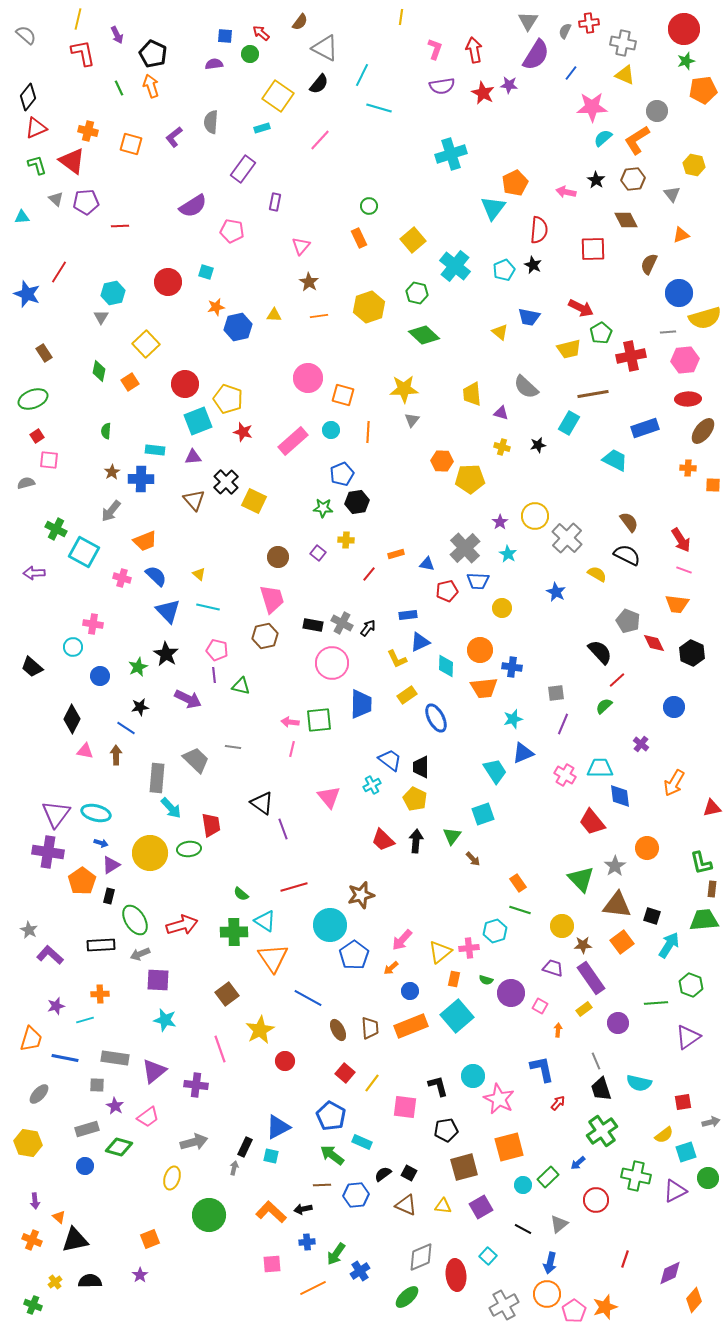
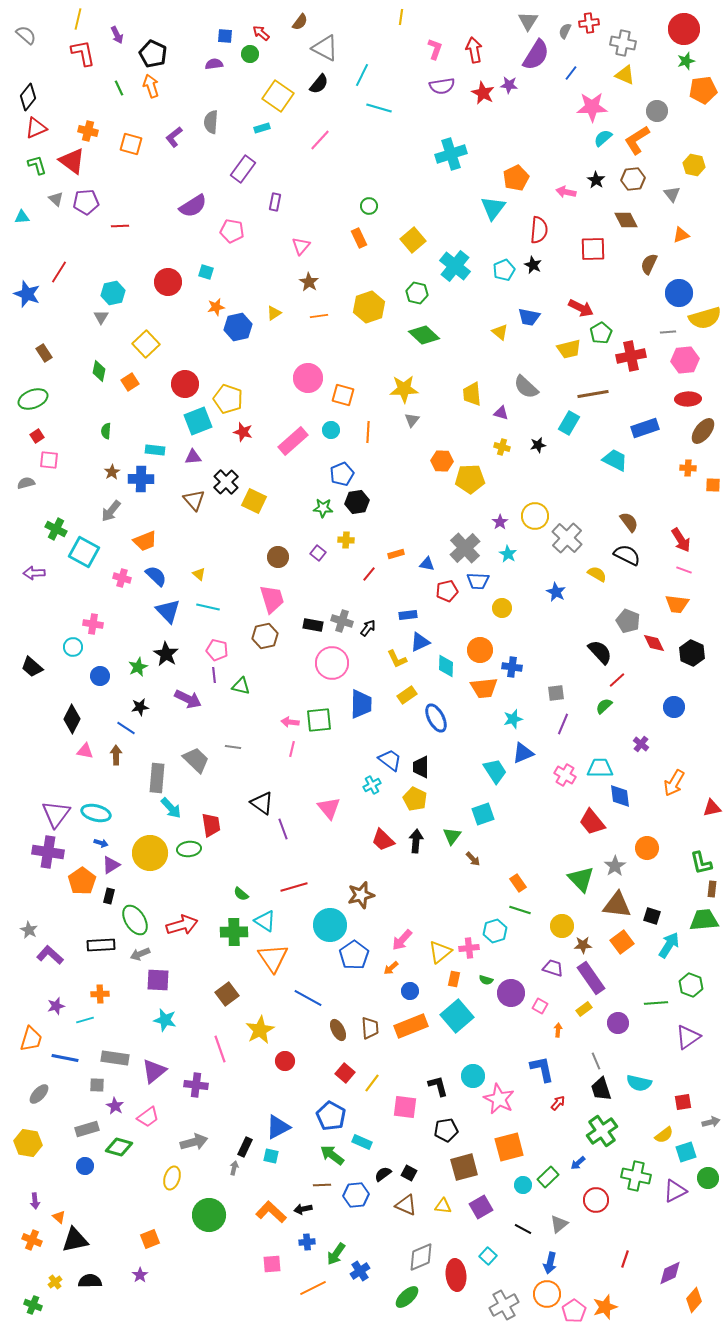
orange pentagon at (515, 183): moved 1 px right, 5 px up
yellow triangle at (274, 315): moved 2 px up; rotated 35 degrees counterclockwise
gray cross at (342, 623): moved 2 px up; rotated 10 degrees counterclockwise
pink triangle at (329, 797): moved 11 px down
